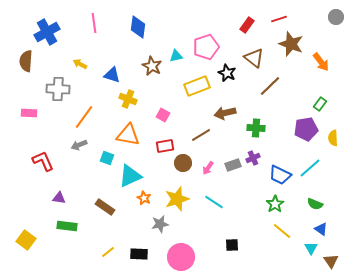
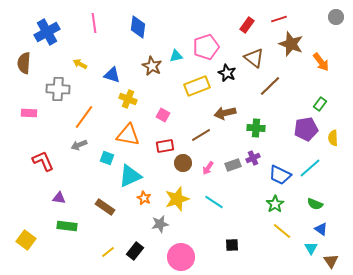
brown semicircle at (26, 61): moved 2 px left, 2 px down
black rectangle at (139, 254): moved 4 px left, 3 px up; rotated 54 degrees counterclockwise
